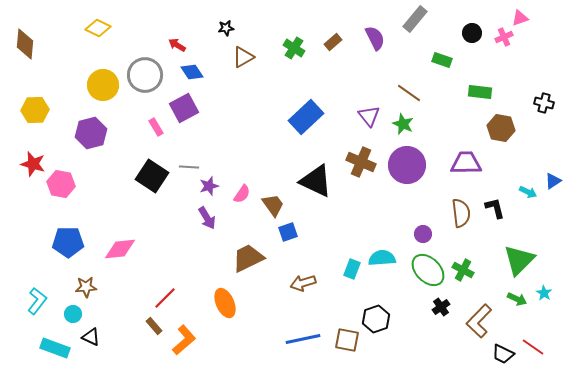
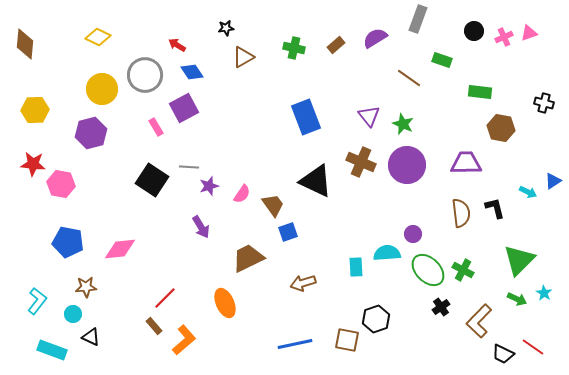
pink triangle at (520, 18): moved 9 px right, 15 px down
gray rectangle at (415, 19): moved 3 px right; rotated 20 degrees counterclockwise
yellow diamond at (98, 28): moved 9 px down
black circle at (472, 33): moved 2 px right, 2 px up
purple semicircle at (375, 38): rotated 95 degrees counterclockwise
brown rectangle at (333, 42): moved 3 px right, 3 px down
green cross at (294, 48): rotated 20 degrees counterclockwise
yellow circle at (103, 85): moved 1 px left, 4 px down
brown line at (409, 93): moved 15 px up
blue rectangle at (306, 117): rotated 68 degrees counterclockwise
red star at (33, 164): rotated 10 degrees counterclockwise
black square at (152, 176): moved 4 px down
purple arrow at (207, 218): moved 6 px left, 9 px down
purple circle at (423, 234): moved 10 px left
blue pentagon at (68, 242): rotated 12 degrees clockwise
cyan semicircle at (382, 258): moved 5 px right, 5 px up
cyan rectangle at (352, 269): moved 4 px right, 2 px up; rotated 24 degrees counterclockwise
blue line at (303, 339): moved 8 px left, 5 px down
cyan rectangle at (55, 348): moved 3 px left, 2 px down
